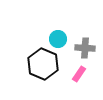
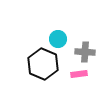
gray cross: moved 4 px down
pink rectangle: rotated 49 degrees clockwise
